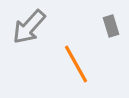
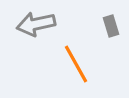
gray arrow: moved 7 px right, 3 px up; rotated 36 degrees clockwise
